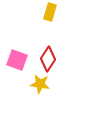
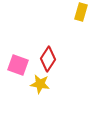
yellow rectangle: moved 31 px right
pink square: moved 1 px right, 5 px down
